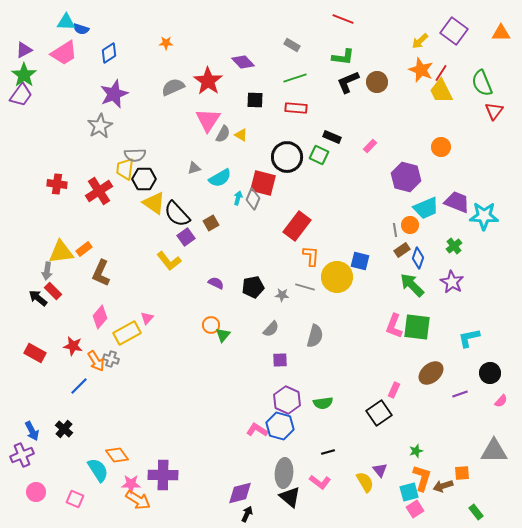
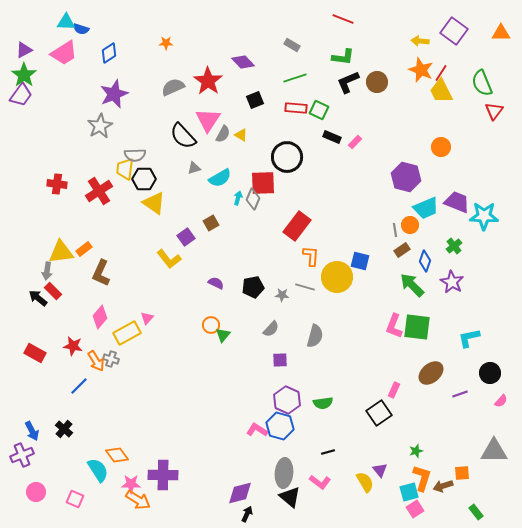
yellow arrow at (420, 41): rotated 48 degrees clockwise
black square at (255, 100): rotated 24 degrees counterclockwise
pink rectangle at (370, 146): moved 15 px left, 4 px up
green square at (319, 155): moved 45 px up
red square at (263, 183): rotated 16 degrees counterclockwise
black semicircle at (177, 214): moved 6 px right, 78 px up
blue diamond at (418, 258): moved 7 px right, 3 px down
yellow L-shape at (169, 261): moved 2 px up
